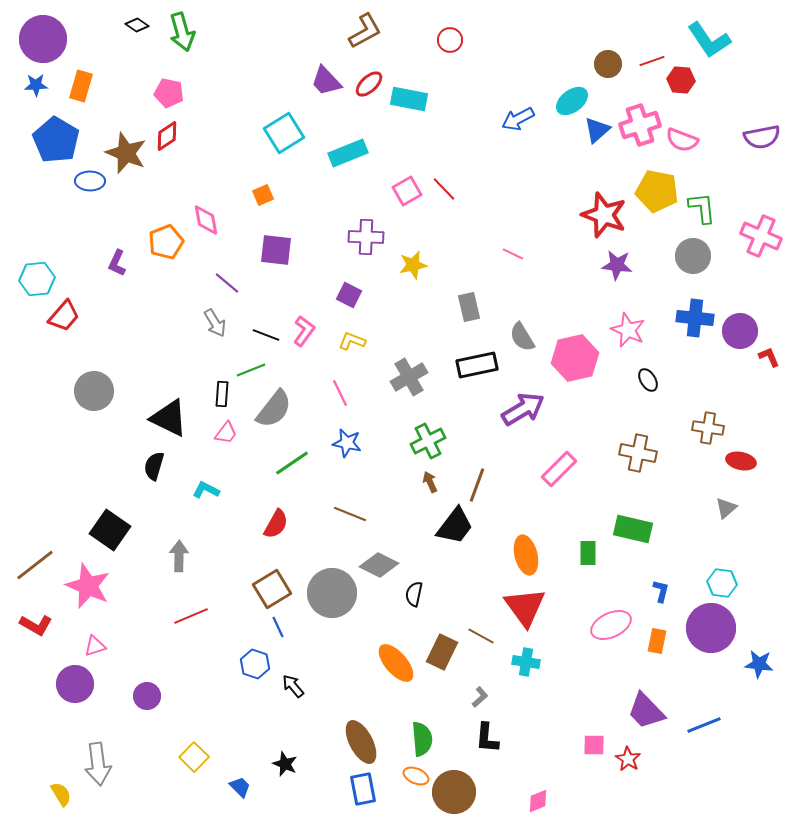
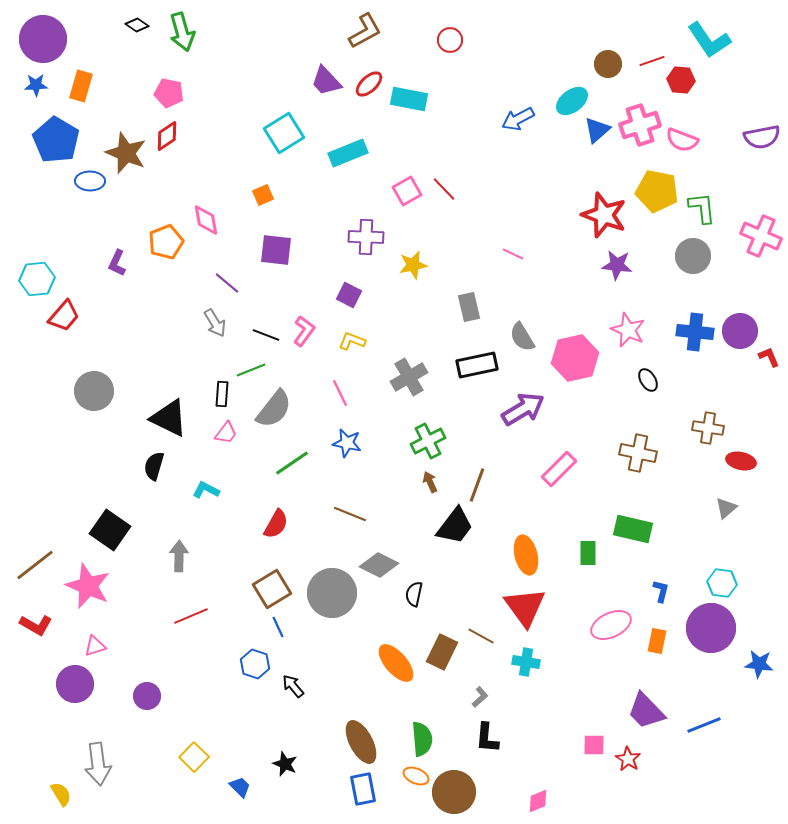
blue cross at (695, 318): moved 14 px down
